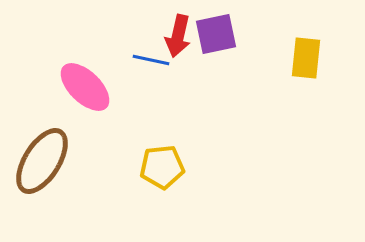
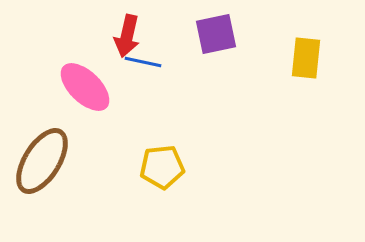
red arrow: moved 51 px left
blue line: moved 8 px left, 2 px down
